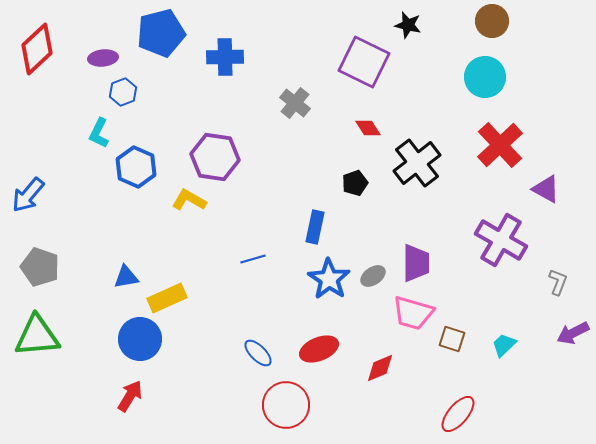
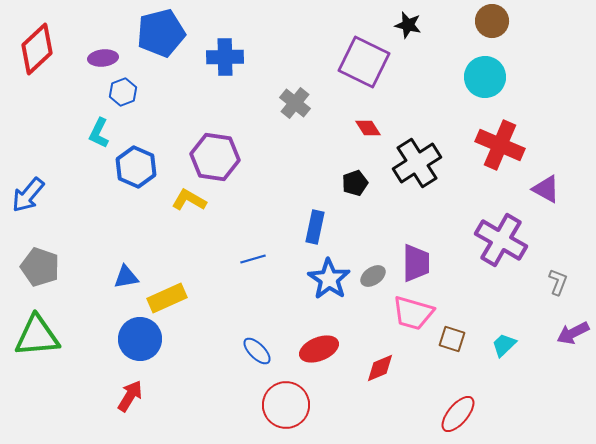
red cross at (500, 145): rotated 24 degrees counterclockwise
black cross at (417, 163): rotated 6 degrees clockwise
blue ellipse at (258, 353): moved 1 px left, 2 px up
